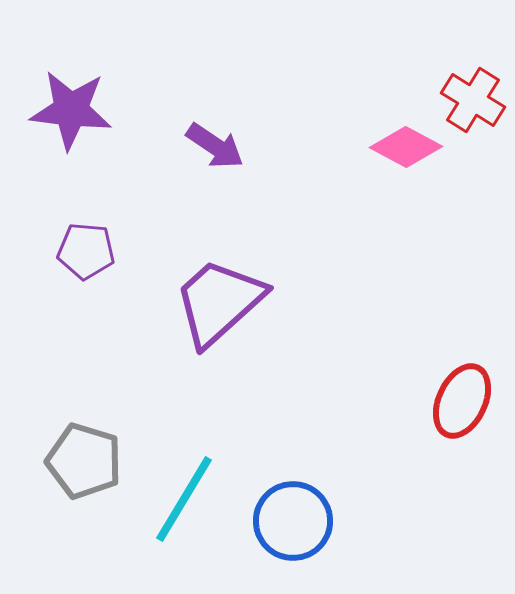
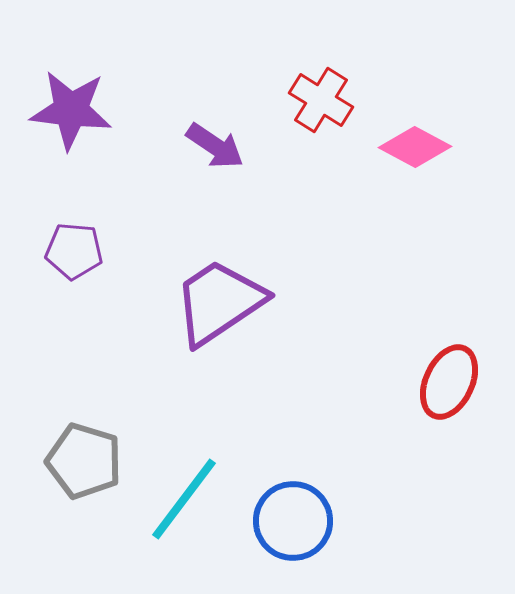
red cross: moved 152 px left
pink diamond: moved 9 px right
purple pentagon: moved 12 px left
purple trapezoid: rotated 8 degrees clockwise
red ellipse: moved 13 px left, 19 px up
cyan line: rotated 6 degrees clockwise
